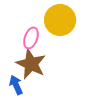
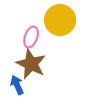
pink ellipse: moved 1 px up
blue arrow: moved 1 px right
